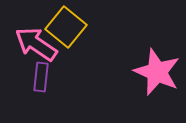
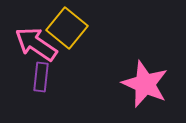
yellow square: moved 1 px right, 1 px down
pink star: moved 12 px left, 12 px down
